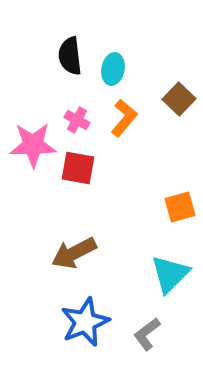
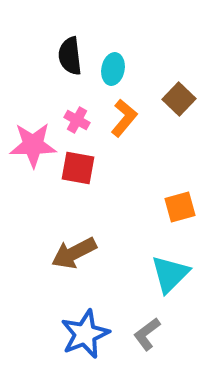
blue star: moved 12 px down
